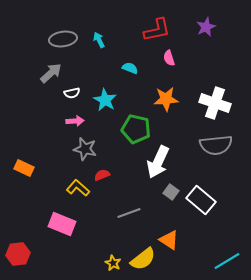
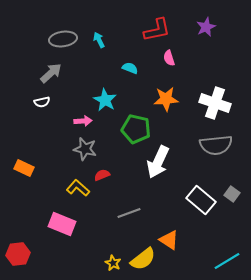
white semicircle: moved 30 px left, 9 px down
pink arrow: moved 8 px right
gray square: moved 61 px right, 2 px down
